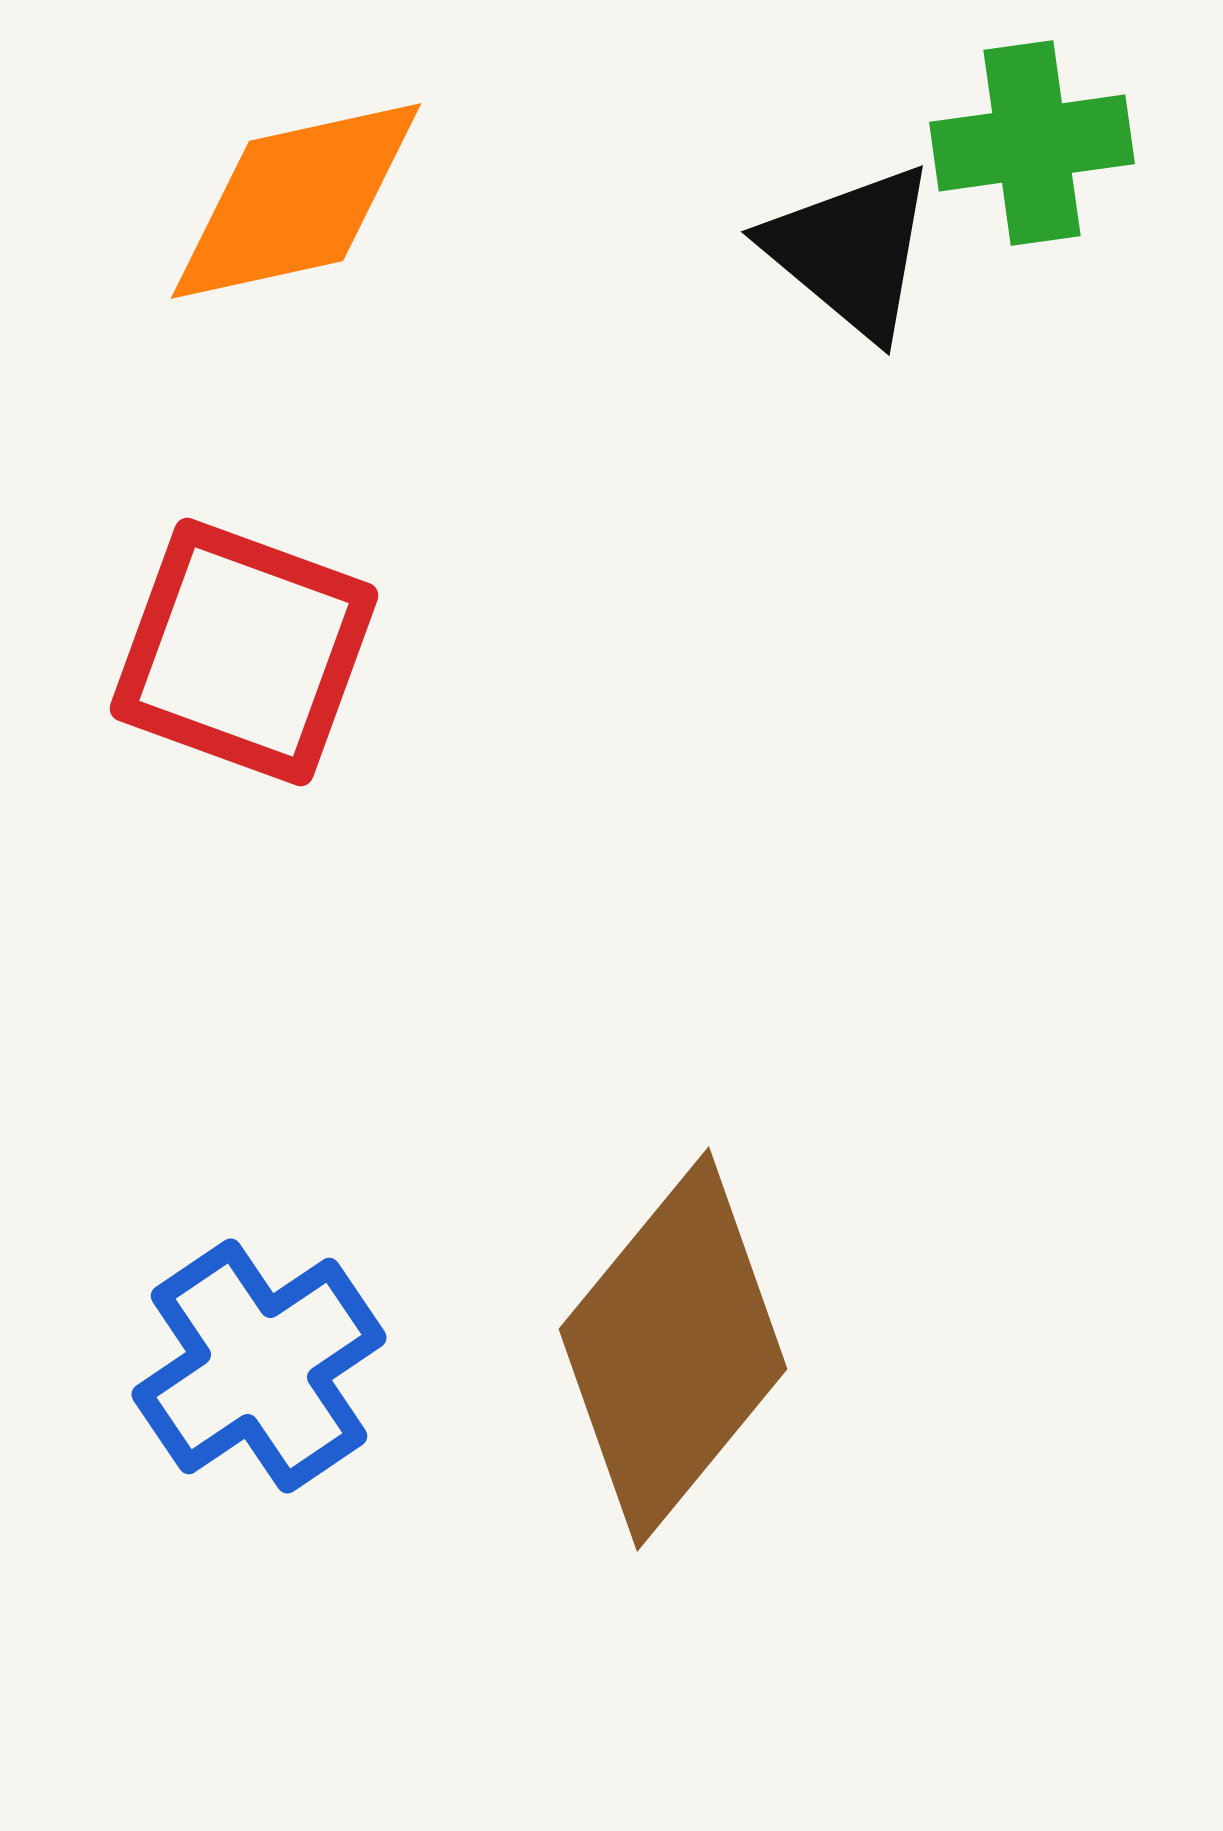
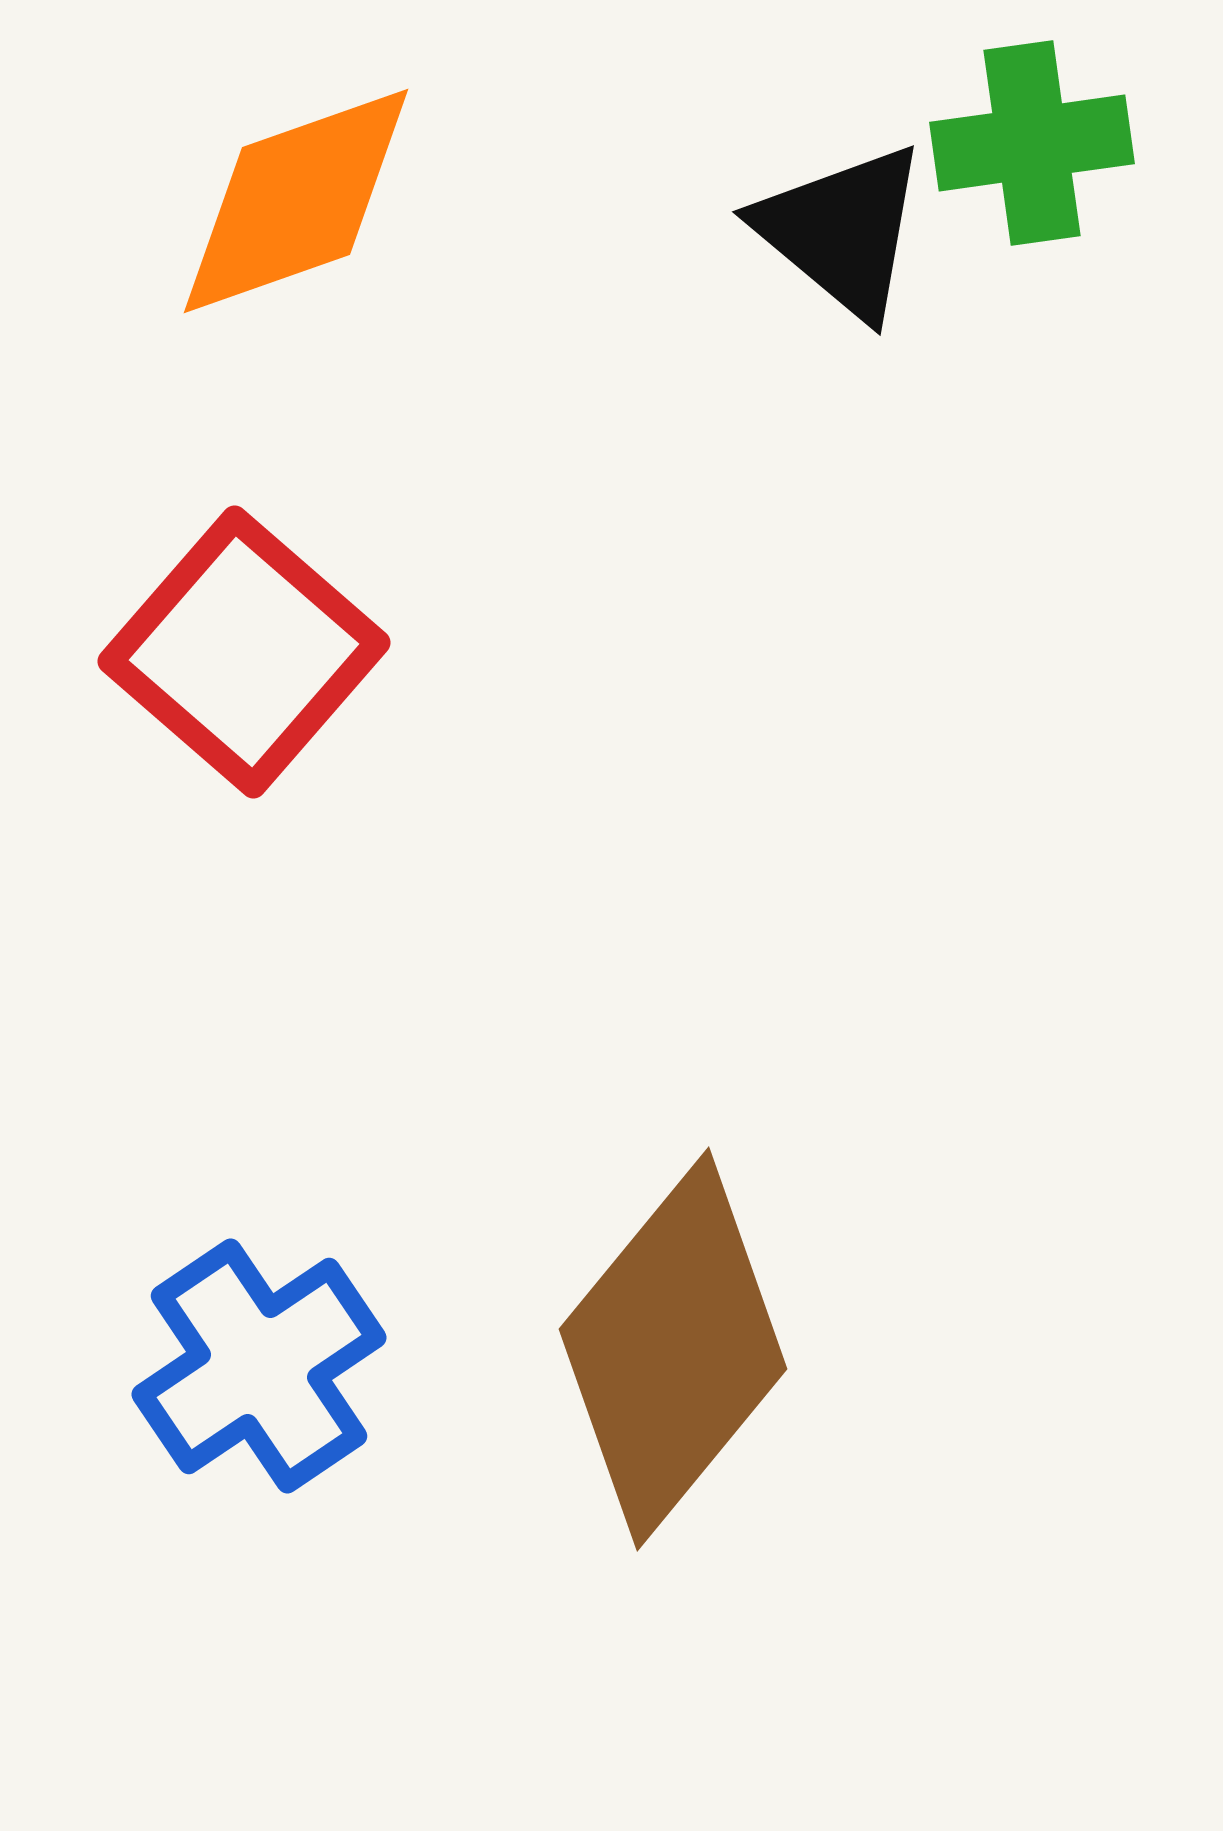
orange diamond: rotated 7 degrees counterclockwise
black triangle: moved 9 px left, 20 px up
red square: rotated 21 degrees clockwise
